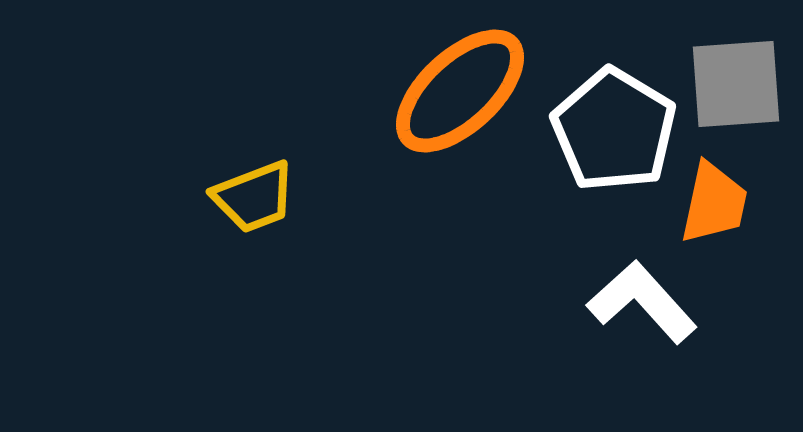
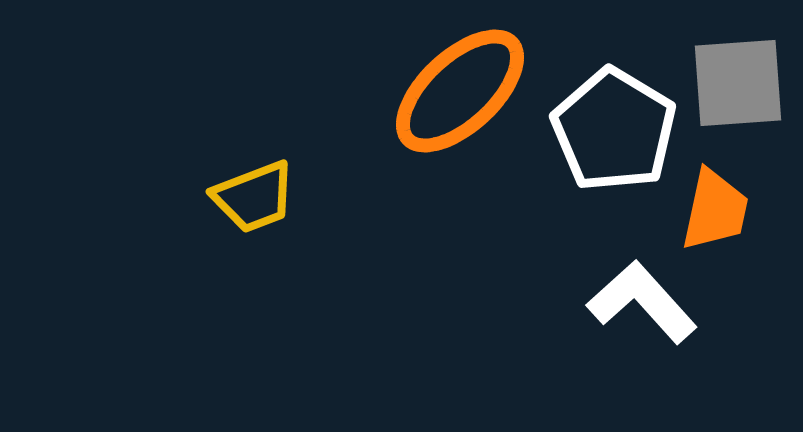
gray square: moved 2 px right, 1 px up
orange trapezoid: moved 1 px right, 7 px down
